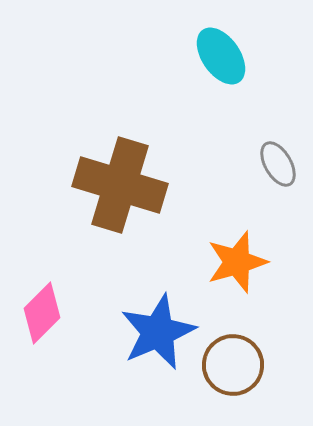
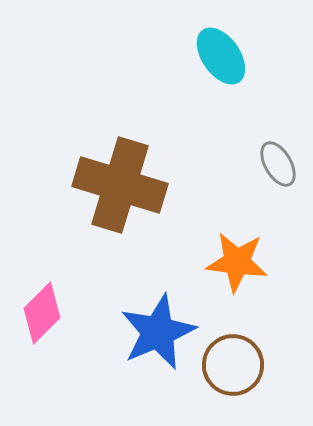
orange star: rotated 24 degrees clockwise
